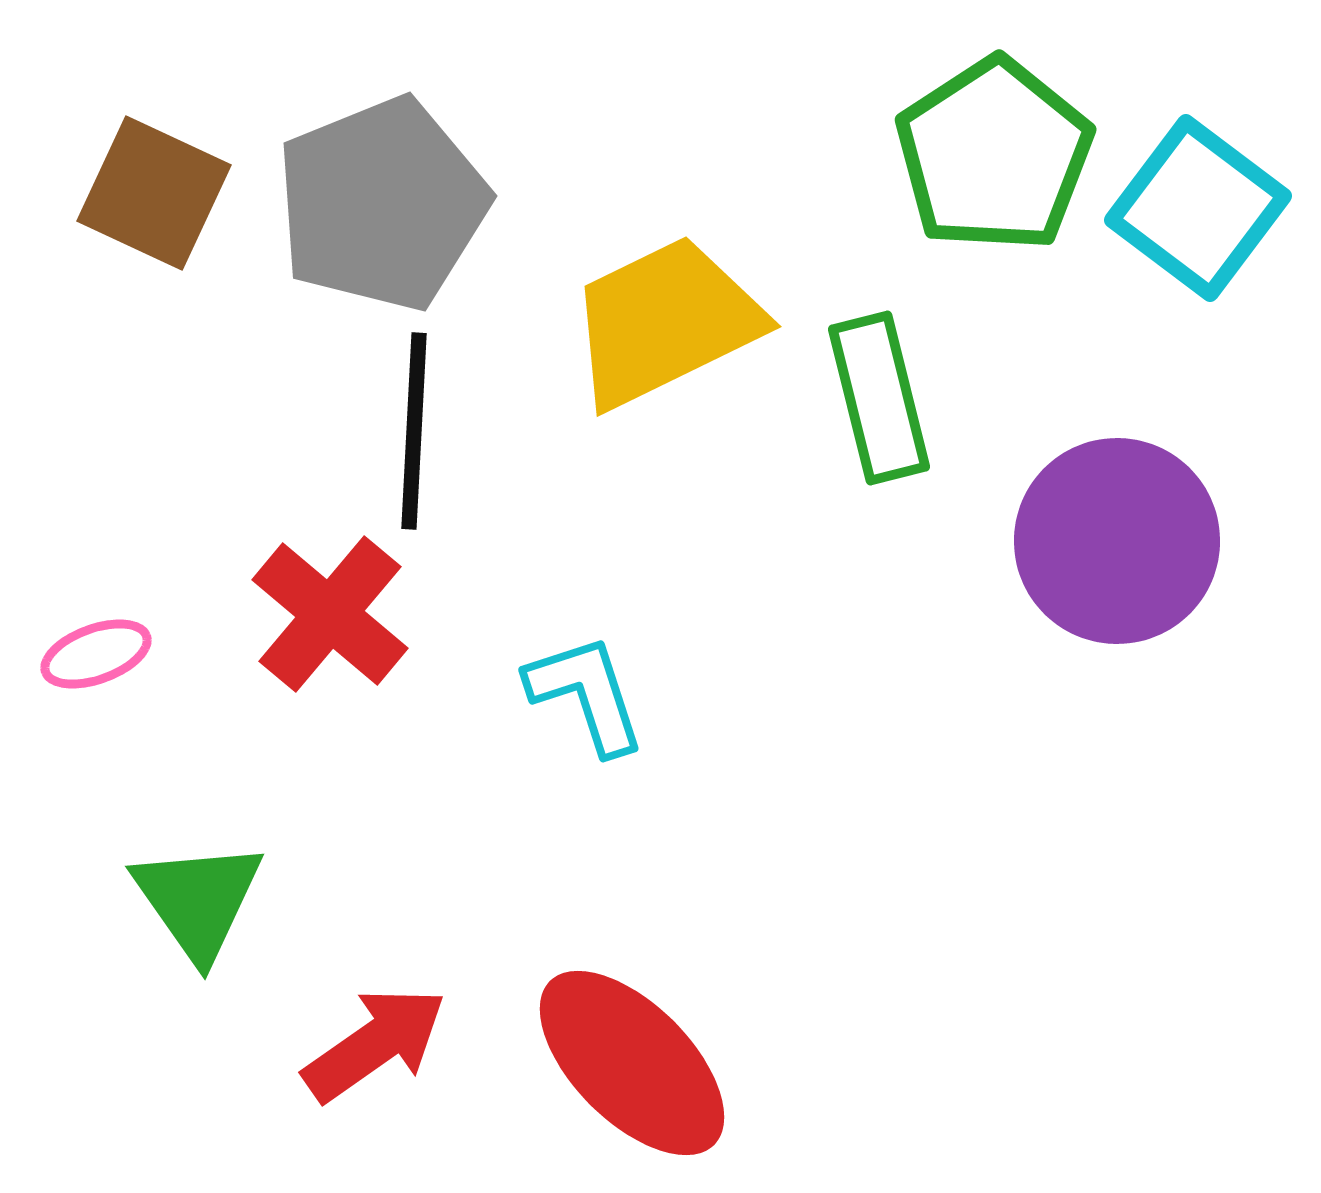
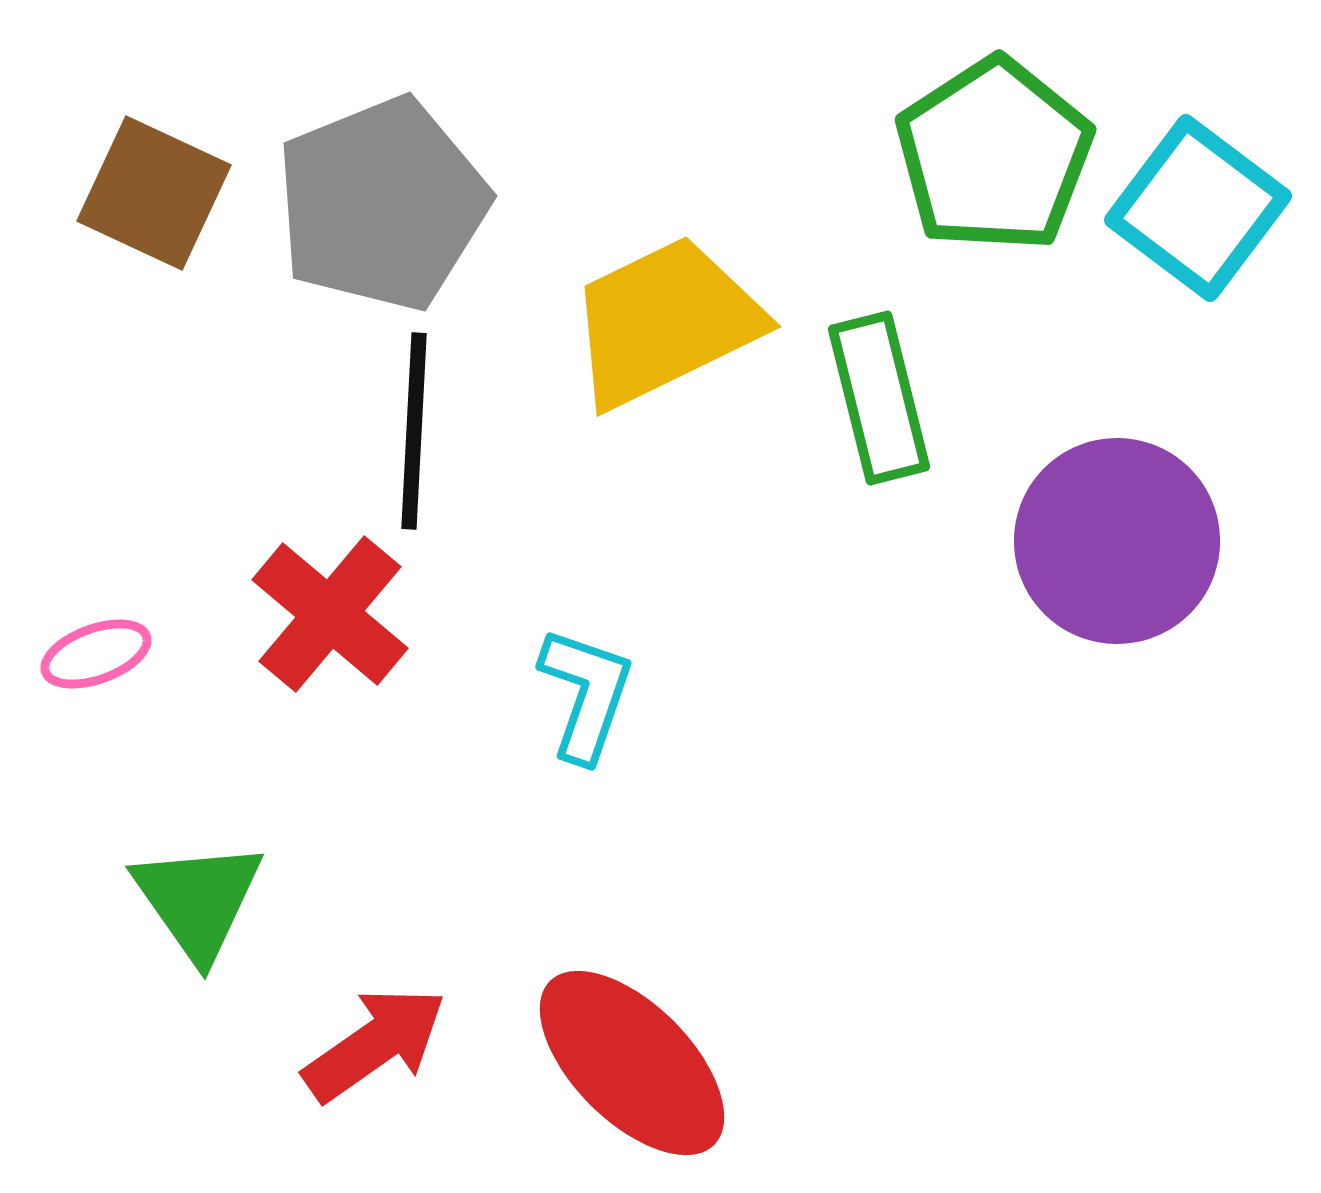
cyan L-shape: rotated 37 degrees clockwise
